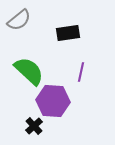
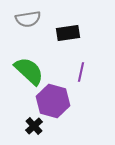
gray semicircle: moved 9 px right, 1 px up; rotated 30 degrees clockwise
purple hexagon: rotated 12 degrees clockwise
